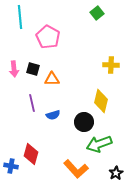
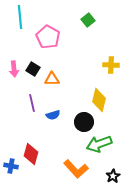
green square: moved 9 px left, 7 px down
black square: rotated 16 degrees clockwise
yellow diamond: moved 2 px left, 1 px up
black star: moved 3 px left, 3 px down
